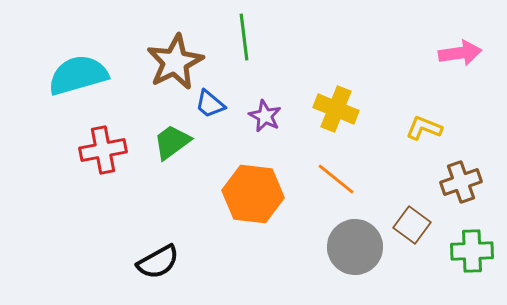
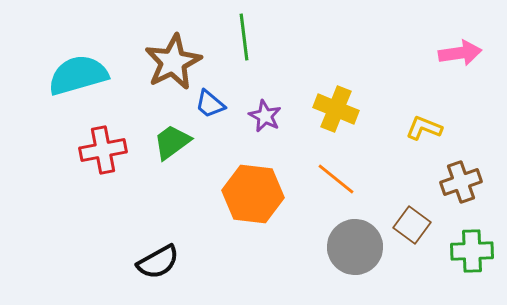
brown star: moved 2 px left
